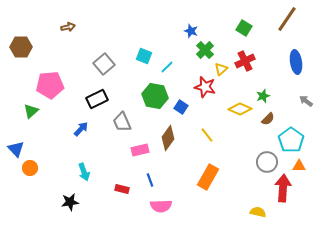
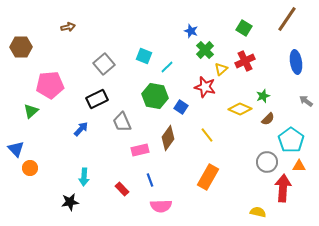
cyan arrow: moved 5 px down; rotated 24 degrees clockwise
red rectangle: rotated 32 degrees clockwise
